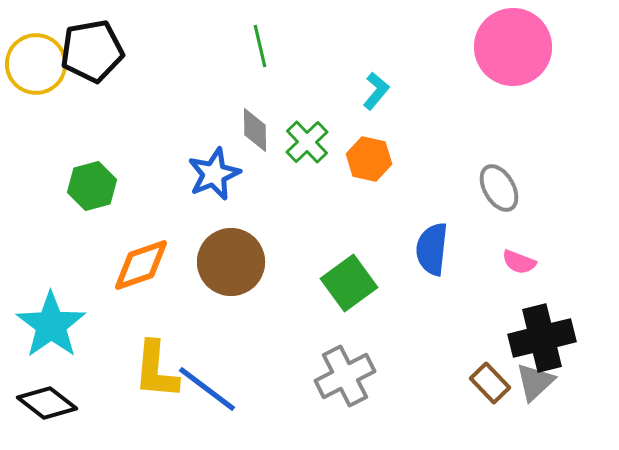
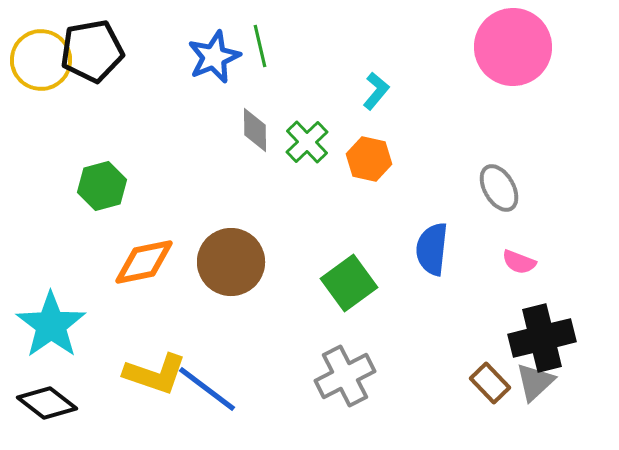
yellow circle: moved 5 px right, 4 px up
blue star: moved 117 px up
green hexagon: moved 10 px right
orange diamond: moved 3 px right, 3 px up; rotated 8 degrees clockwise
yellow L-shape: moved 1 px left, 4 px down; rotated 76 degrees counterclockwise
